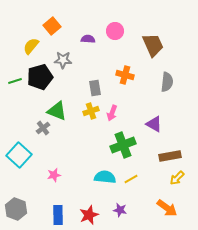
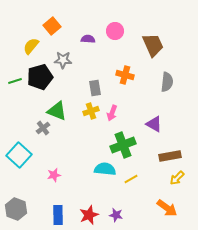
cyan semicircle: moved 8 px up
purple star: moved 4 px left, 5 px down
